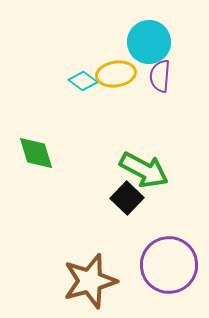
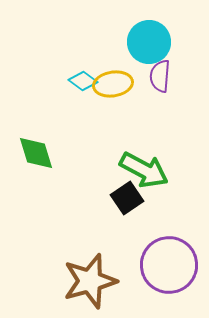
yellow ellipse: moved 3 px left, 10 px down
black square: rotated 12 degrees clockwise
